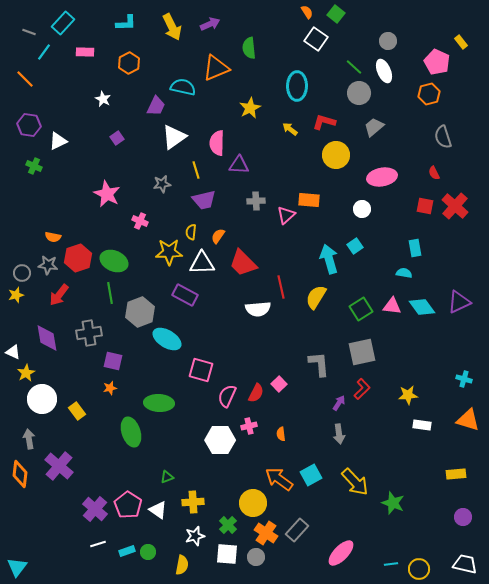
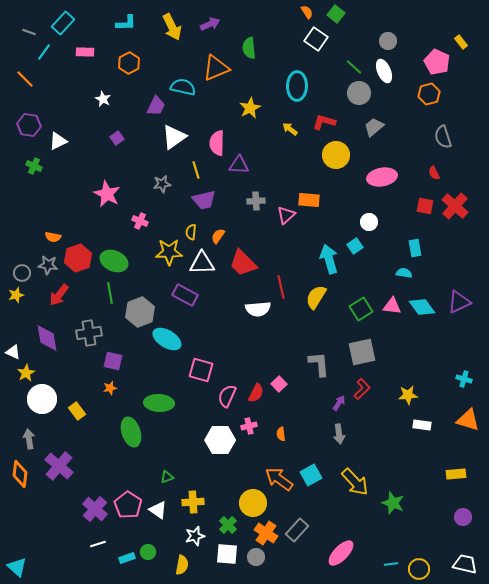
white circle at (362, 209): moved 7 px right, 13 px down
cyan rectangle at (127, 551): moved 7 px down
cyan triangle at (17, 567): rotated 25 degrees counterclockwise
